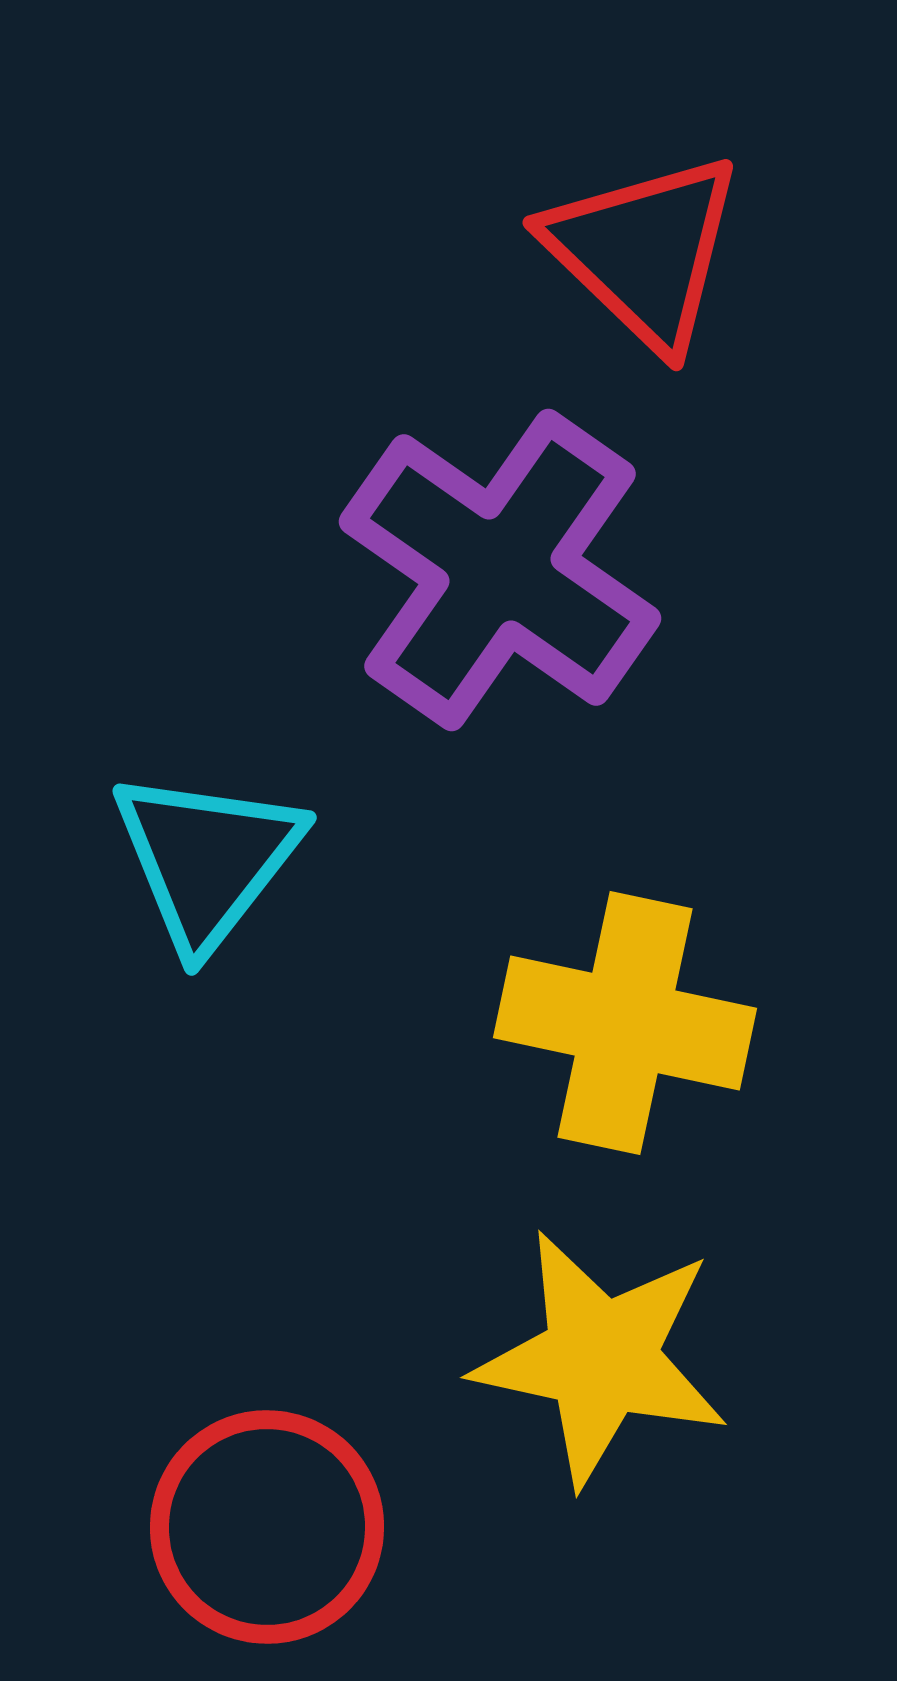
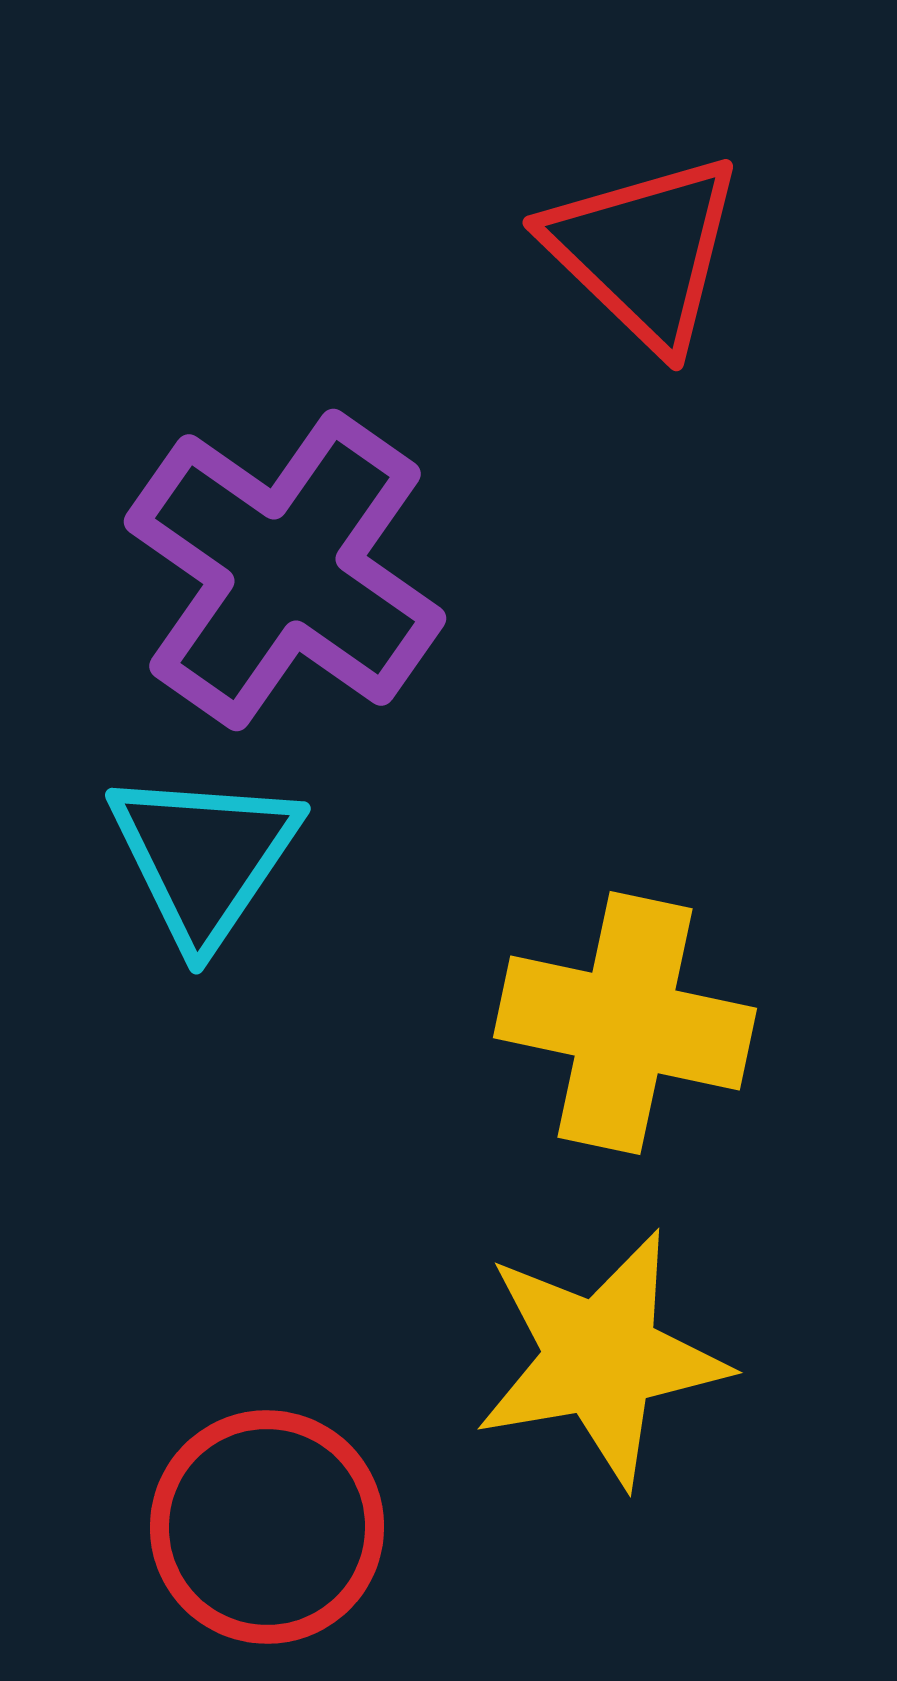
purple cross: moved 215 px left
cyan triangle: moved 3 px left, 2 px up; rotated 4 degrees counterclockwise
yellow star: rotated 22 degrees counterclockwise
